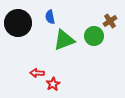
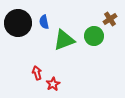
blue semicircle: moved 6 px left, 5 px down
brown cross: moved 2 px up
red arrow: rotated 72 degrees clockwise
